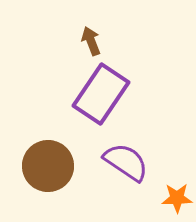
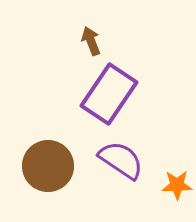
purple rectangle: moved 8 px right
purple semicircle: moved 5 px left, 2 px up
orange star: moved 13 px up
